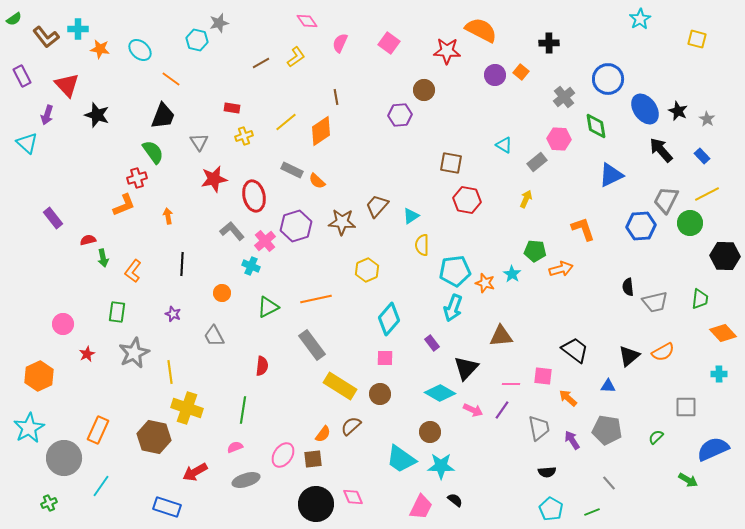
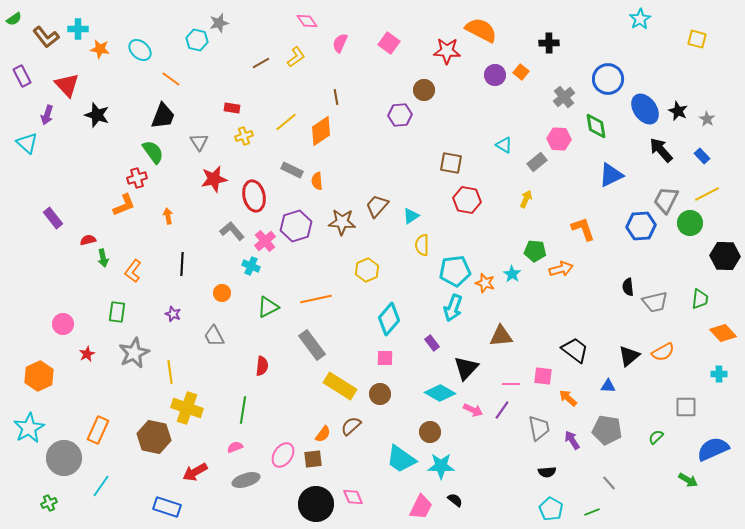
orange semicircle at (317, 181): rotated 42 degrees clockwise
